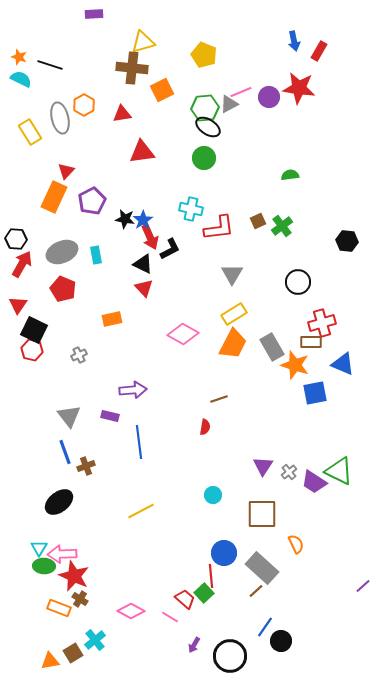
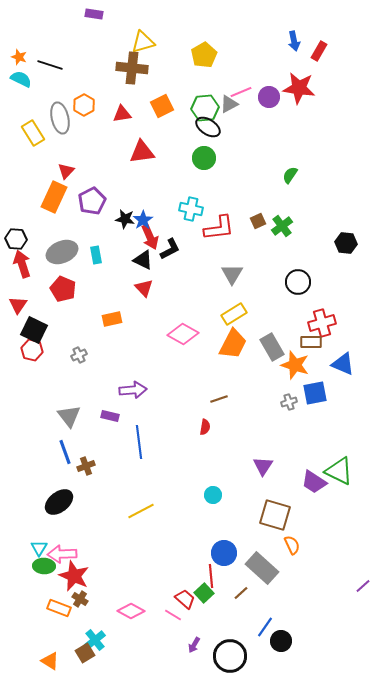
purple rectangle at (94, 14): rotated 12 degrees clockwise
yellow pentagon at (204, 55): rotated 20 degrees clockwise
orange square at (162, 90): moved 16 px down
yellow rectangle at (30, 132): moved 3 px right, 1 px down
green semicircle at (290, 175): rotated 48 degrees counterclockwise
black hexagon at (347, 241): moved 1 px left, 2 px down
red arrow at (22, 264): rotated 48 degrees counterclockwise
black triangle at (143, 264): moved 4 px up
gray cross at (289, 472): moved 70 px up; rotated 21 degrees clockwise
brown square at (262, 514): moved 13 px right, 1 px down; rotated 16 degrees clockwise
orange semicircle at (296, 544): moved 4 px left, 1 px down
brown line at (256, 591): moved 15 px left, 2 px down
pink line at (170, 617): moved 3 px right, 2 px up
brown square at (73, 653): moved 12 px right
orange triangle at (50, 661): rotated 42 degrees clockwise
